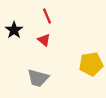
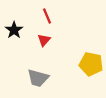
red triangle: rotated 32 degrees clockwise
yellow pentagon: rotated 20 degrees clockwise
